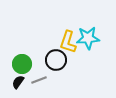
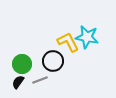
cyan star: moved 1 px left, 1 px up; rotated 15 degrees clockwise
yellow L-shape: rotated 135 degrees clockwise
black circle: moved 3 px left, 1 px down
gray line: moved 1 px right
